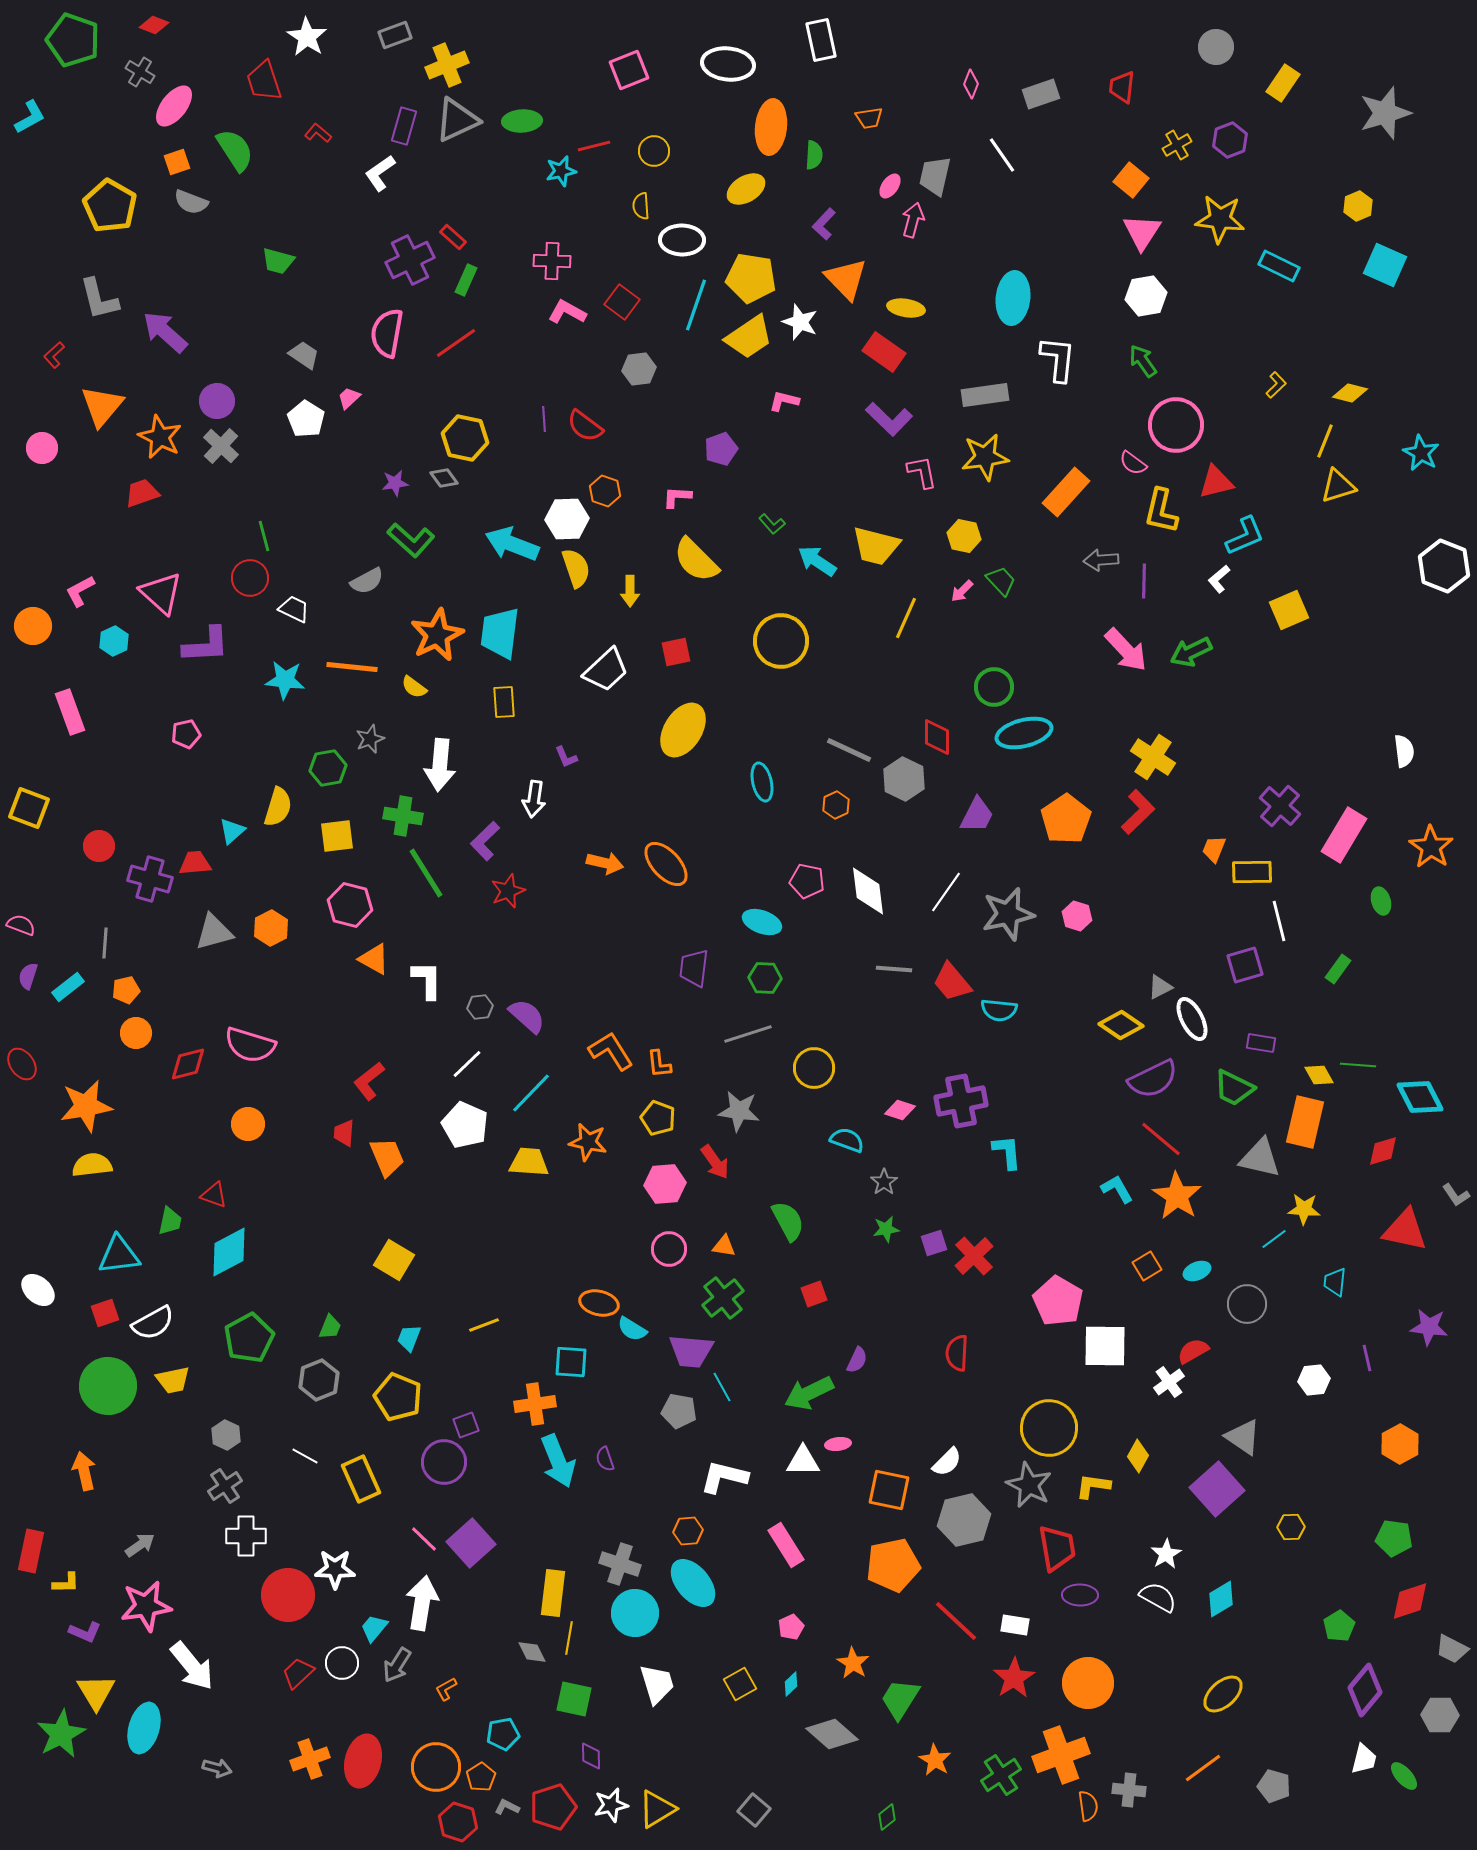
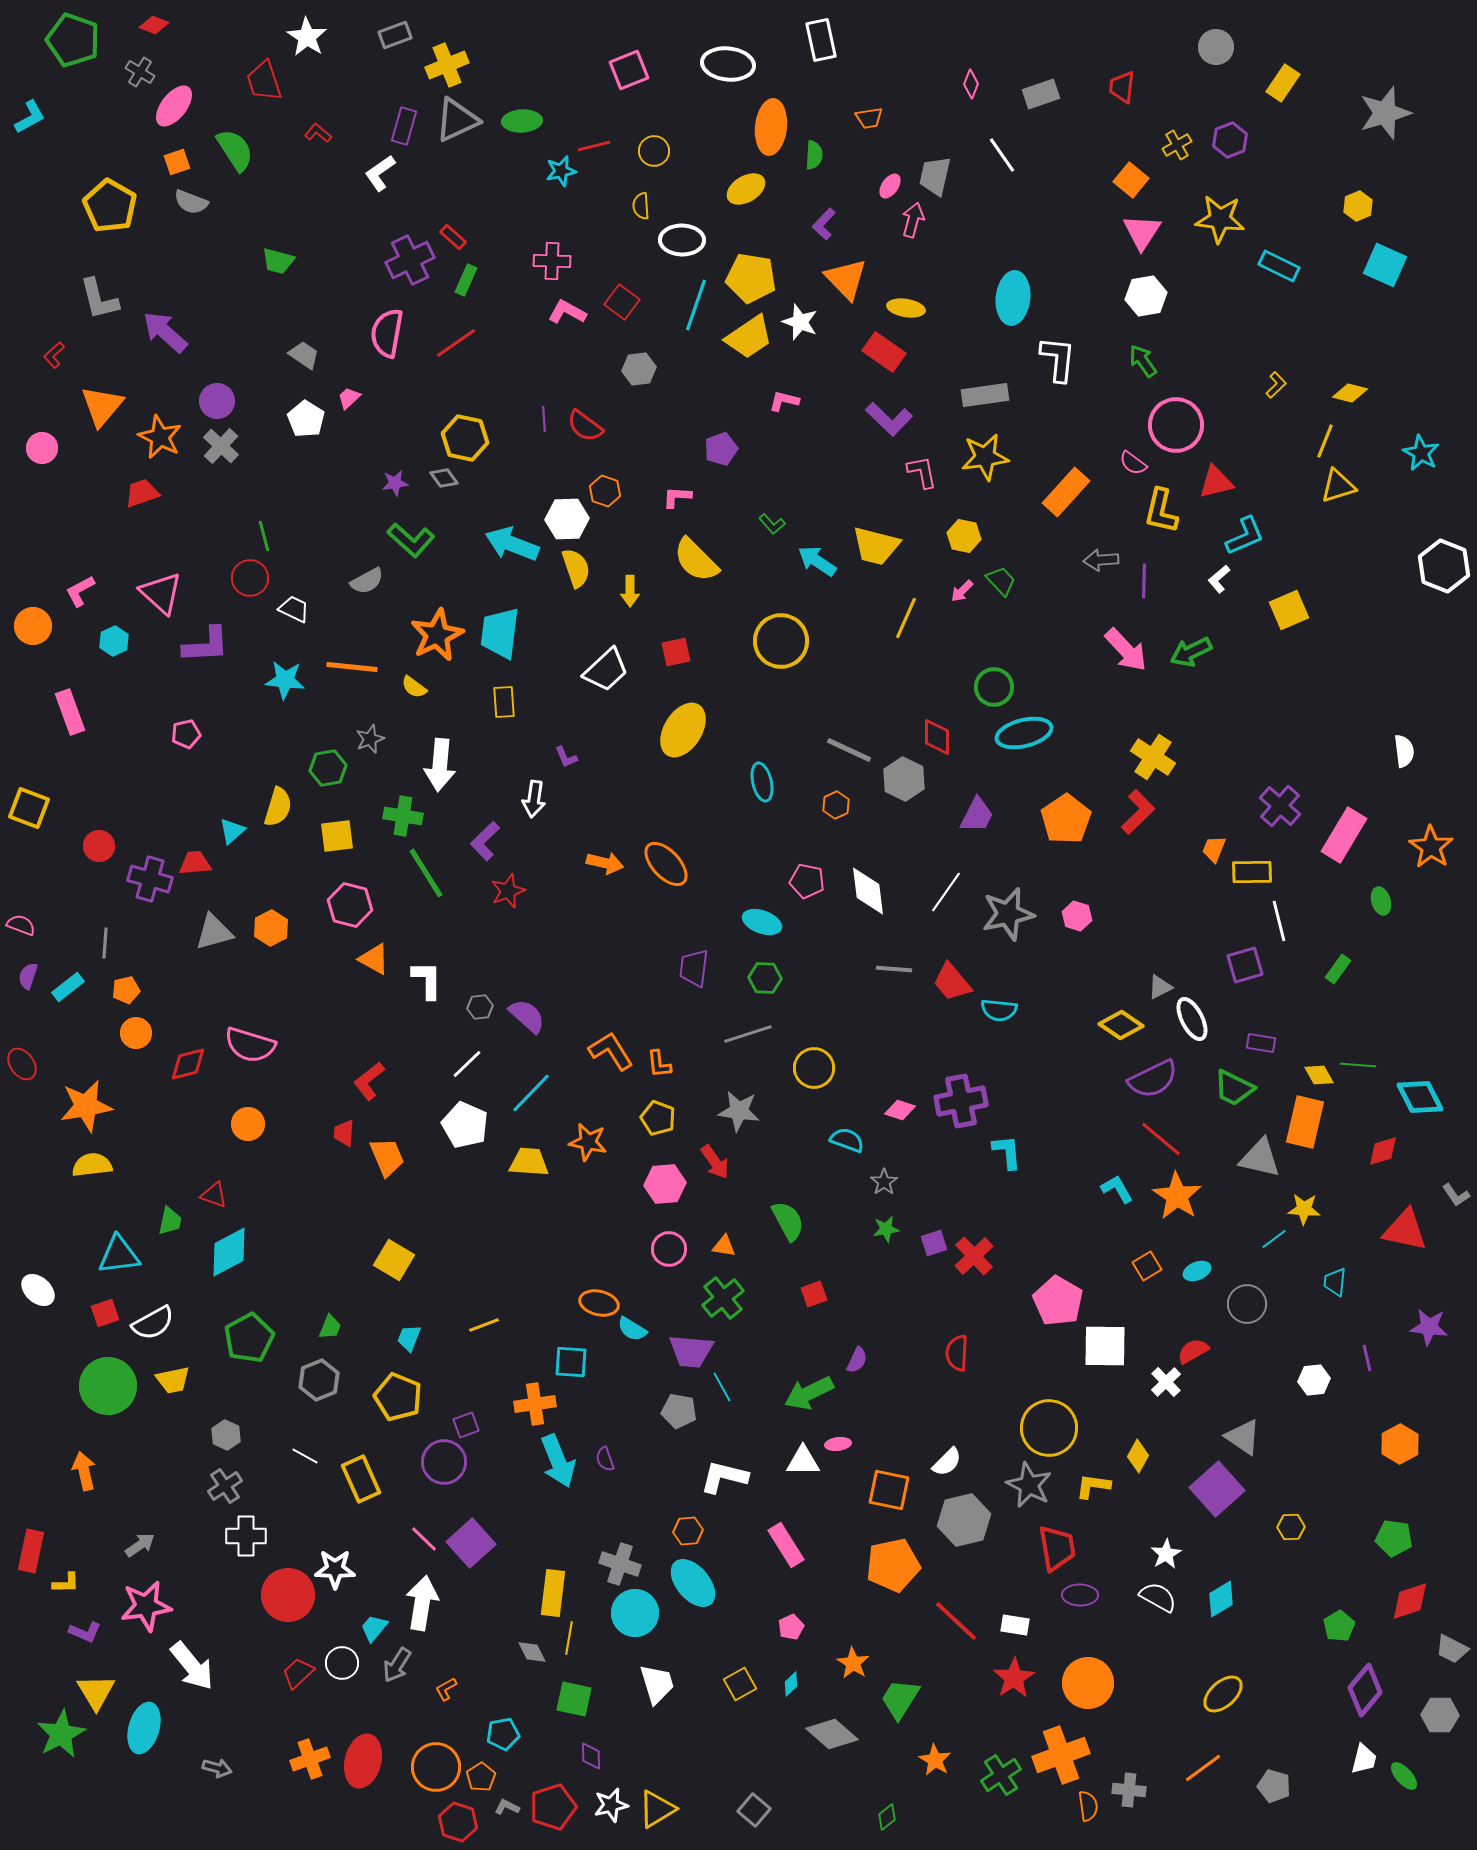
white cross at (1169, 1382): moved 3 px left; rotated 8 degrees counterclockwise
